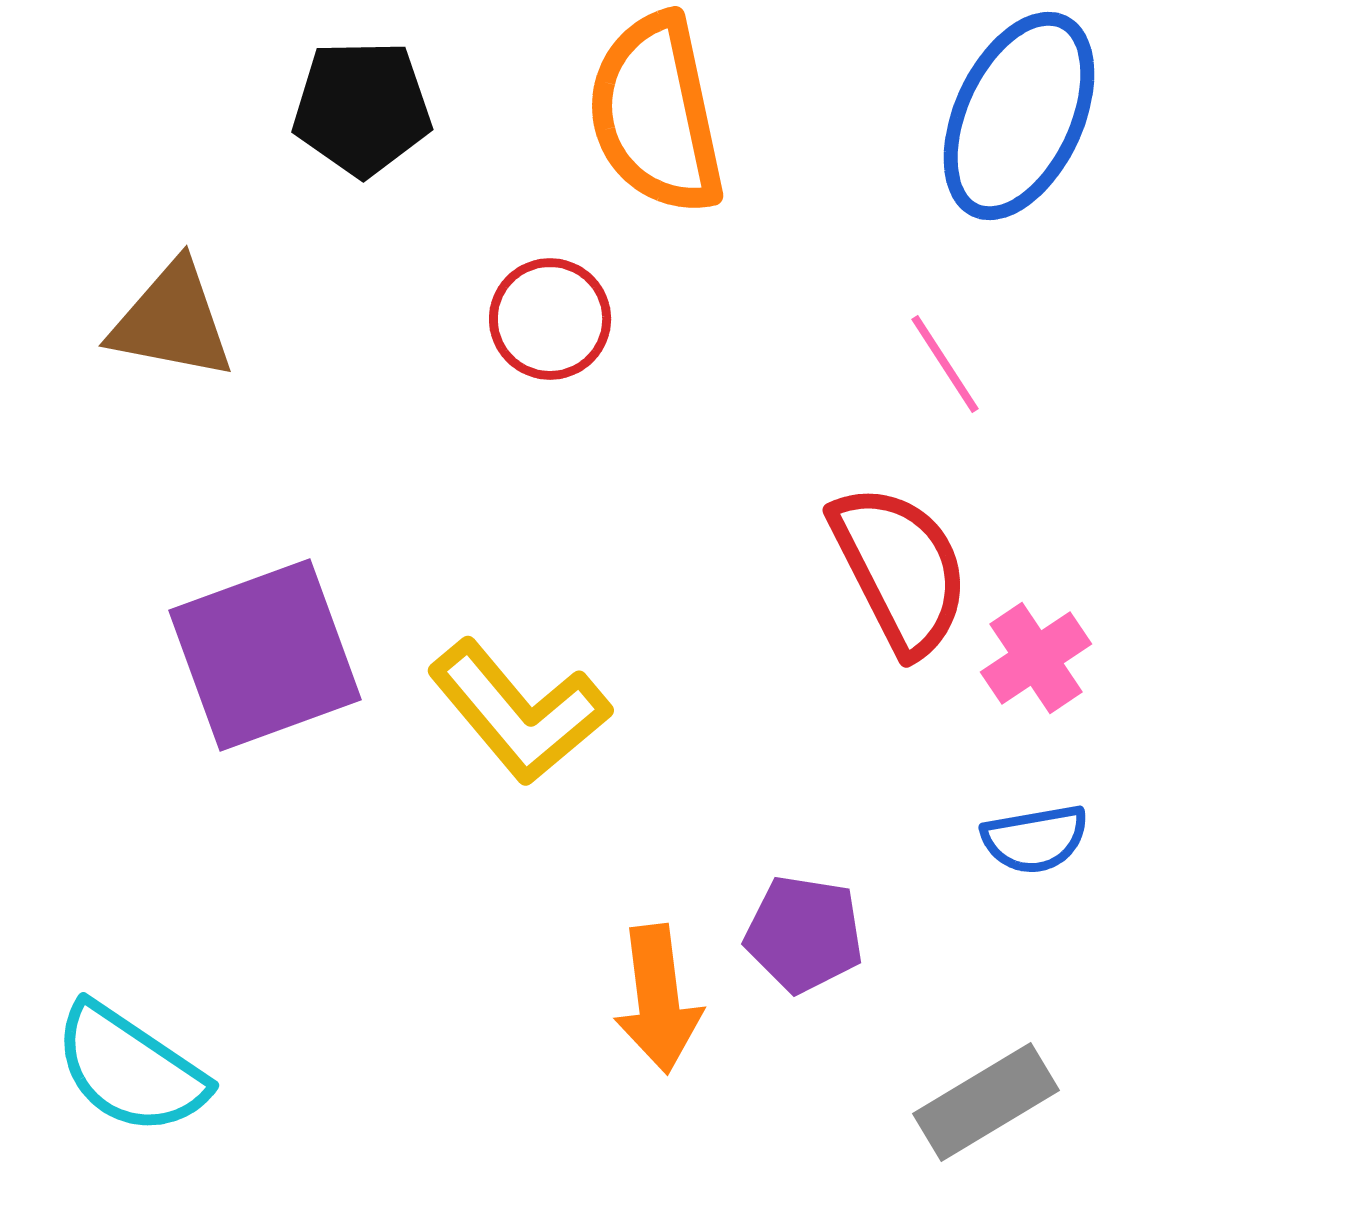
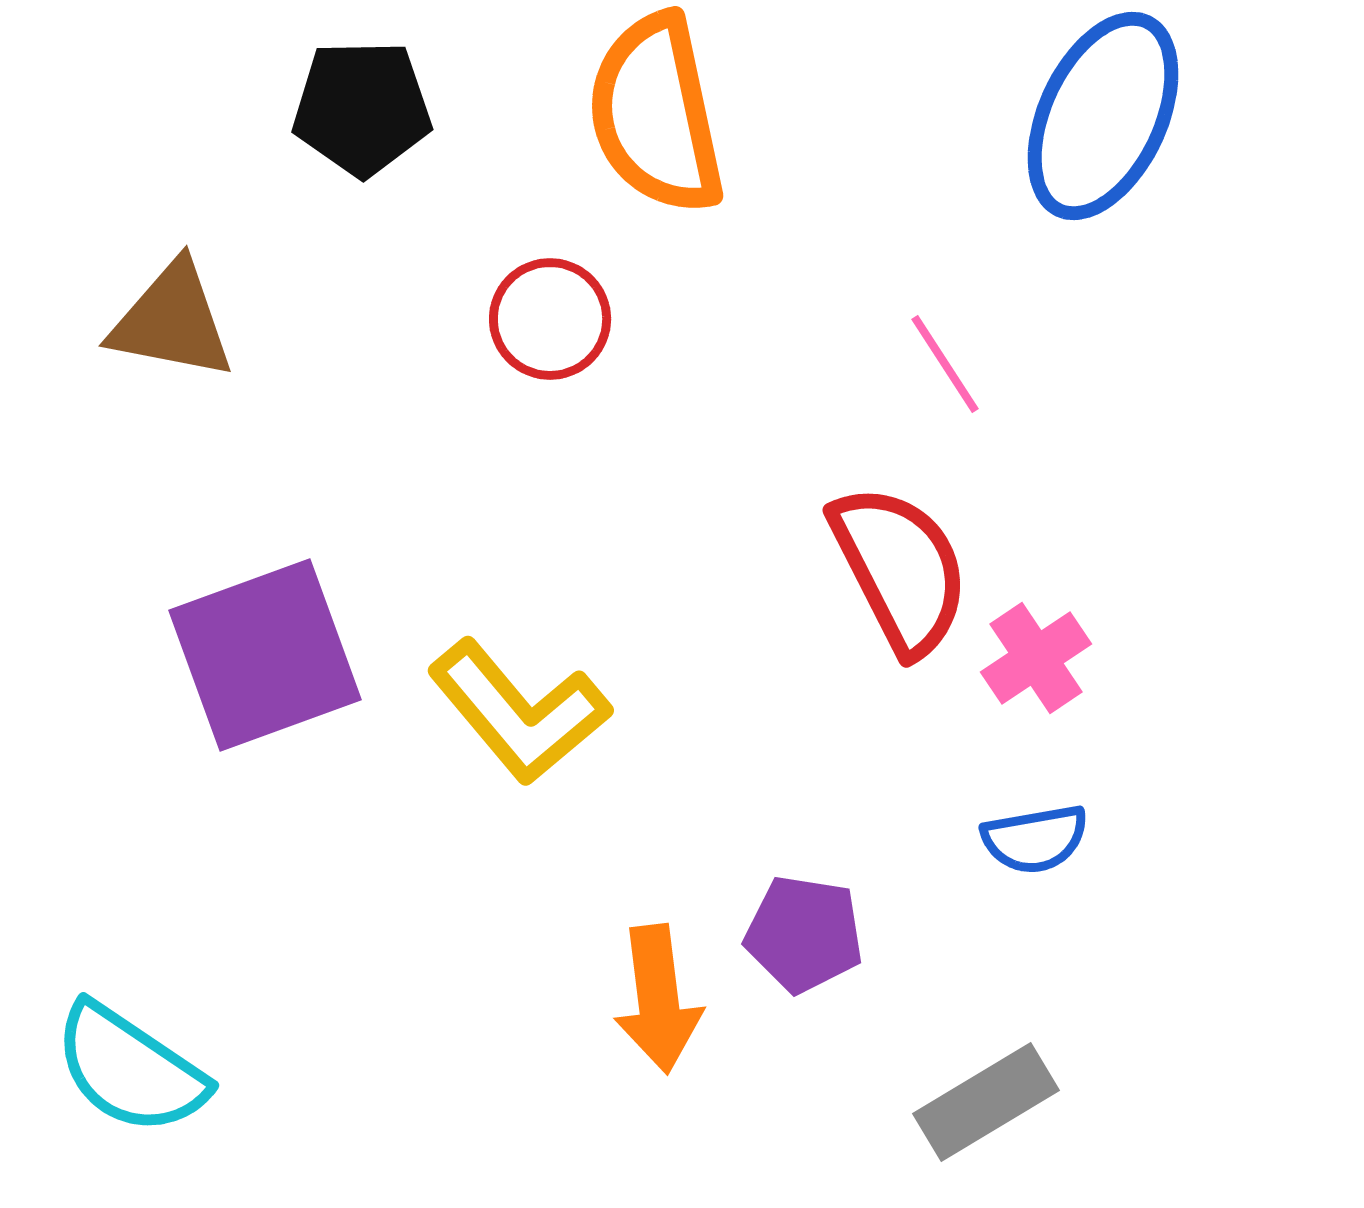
blue ellipse: moved 84 px right
